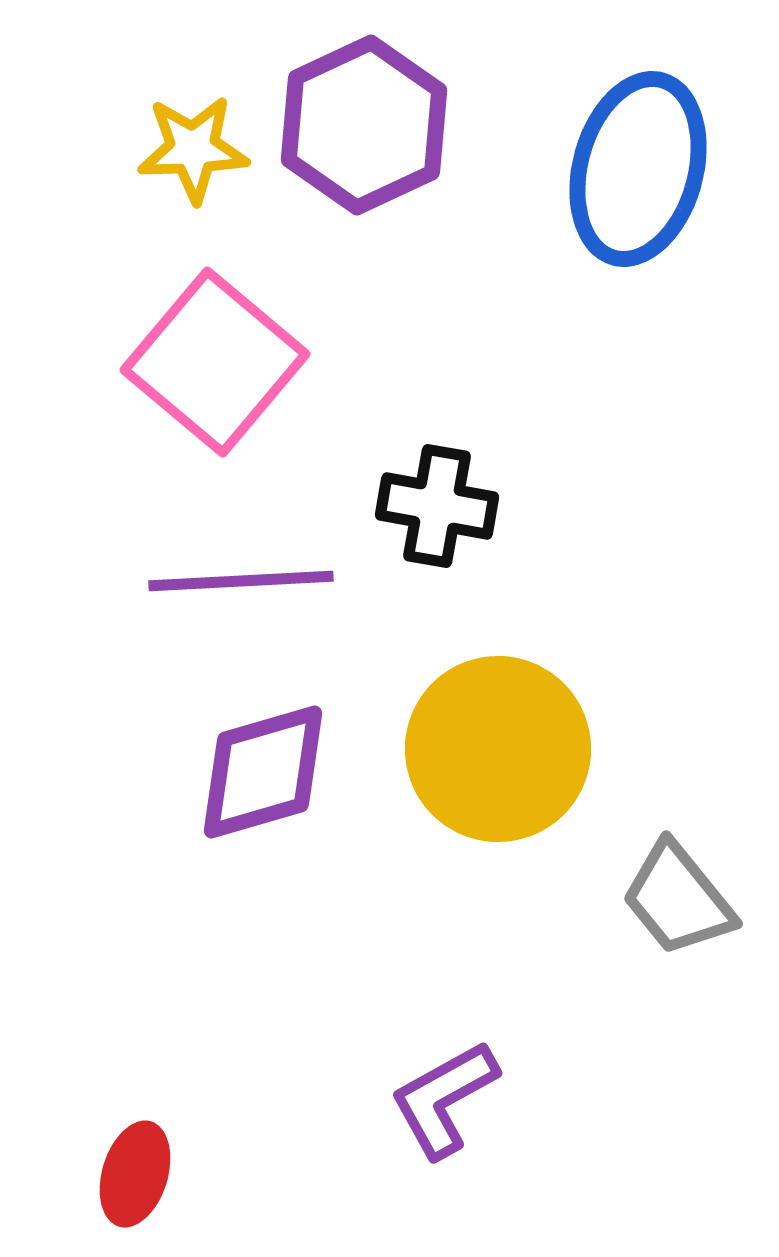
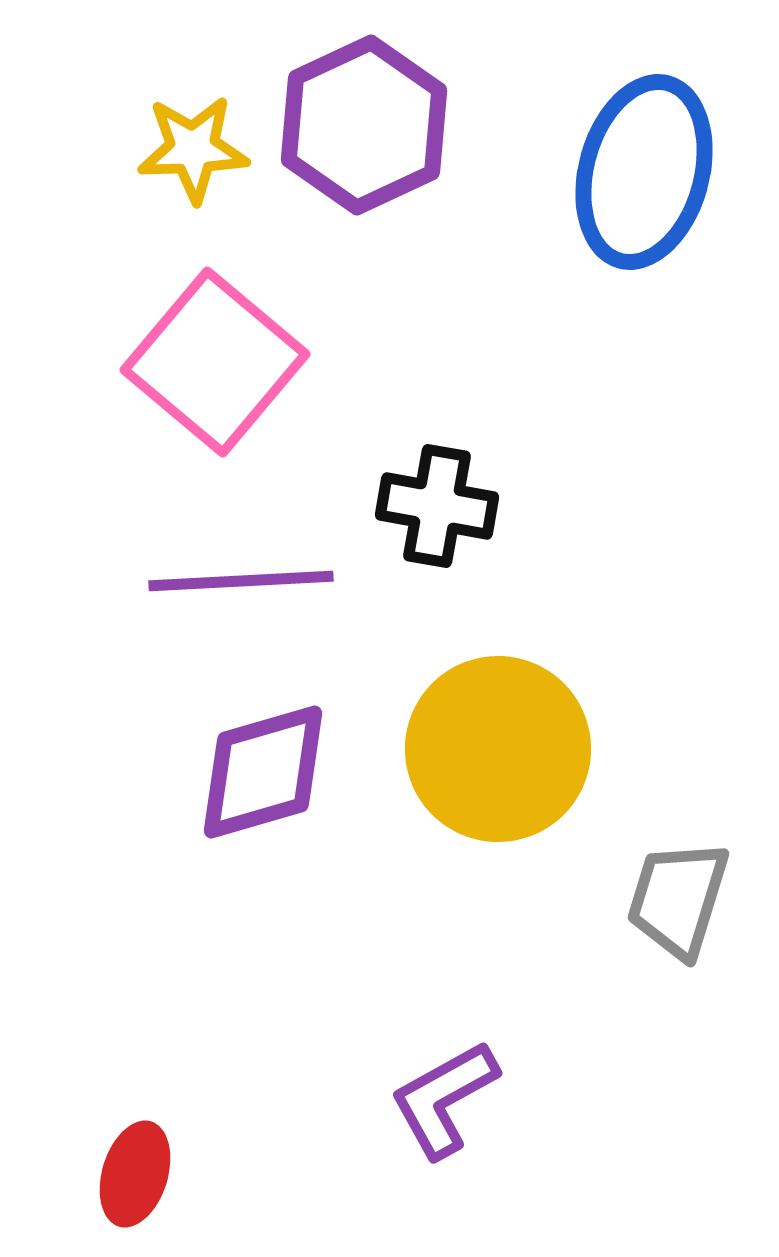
blue ellipse: moved 6 px right, 3 px down
gray trapezoid: rotated 56 degrees clockwise
